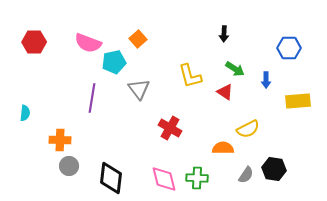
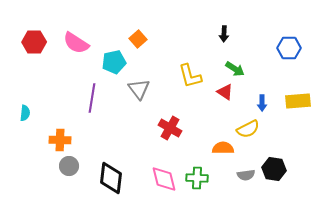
pink semicircle: moved 12 px left; rotated 12 degrees clockwise
blue arrow: moved 4 px left, 23 px down
gray semicircle: rotated 48 degrees clockwise
